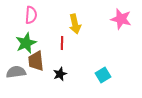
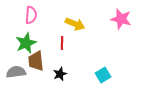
yellow arrow: rotated 54 degrees counterclockwise
